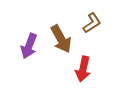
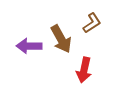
purple arrow: rotated 70 degrees clockwise
red arrow: moved 1 px right, 1 px down
